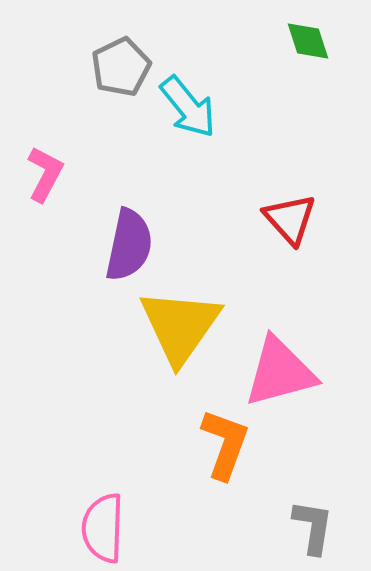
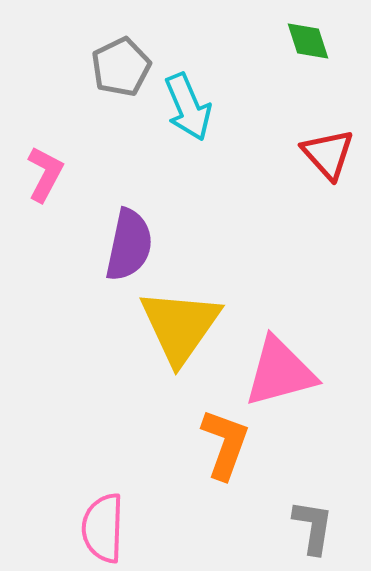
cyan arrow: rotated 16 degrees clockwise
red triangle: moved 38 px right, 65 px up
